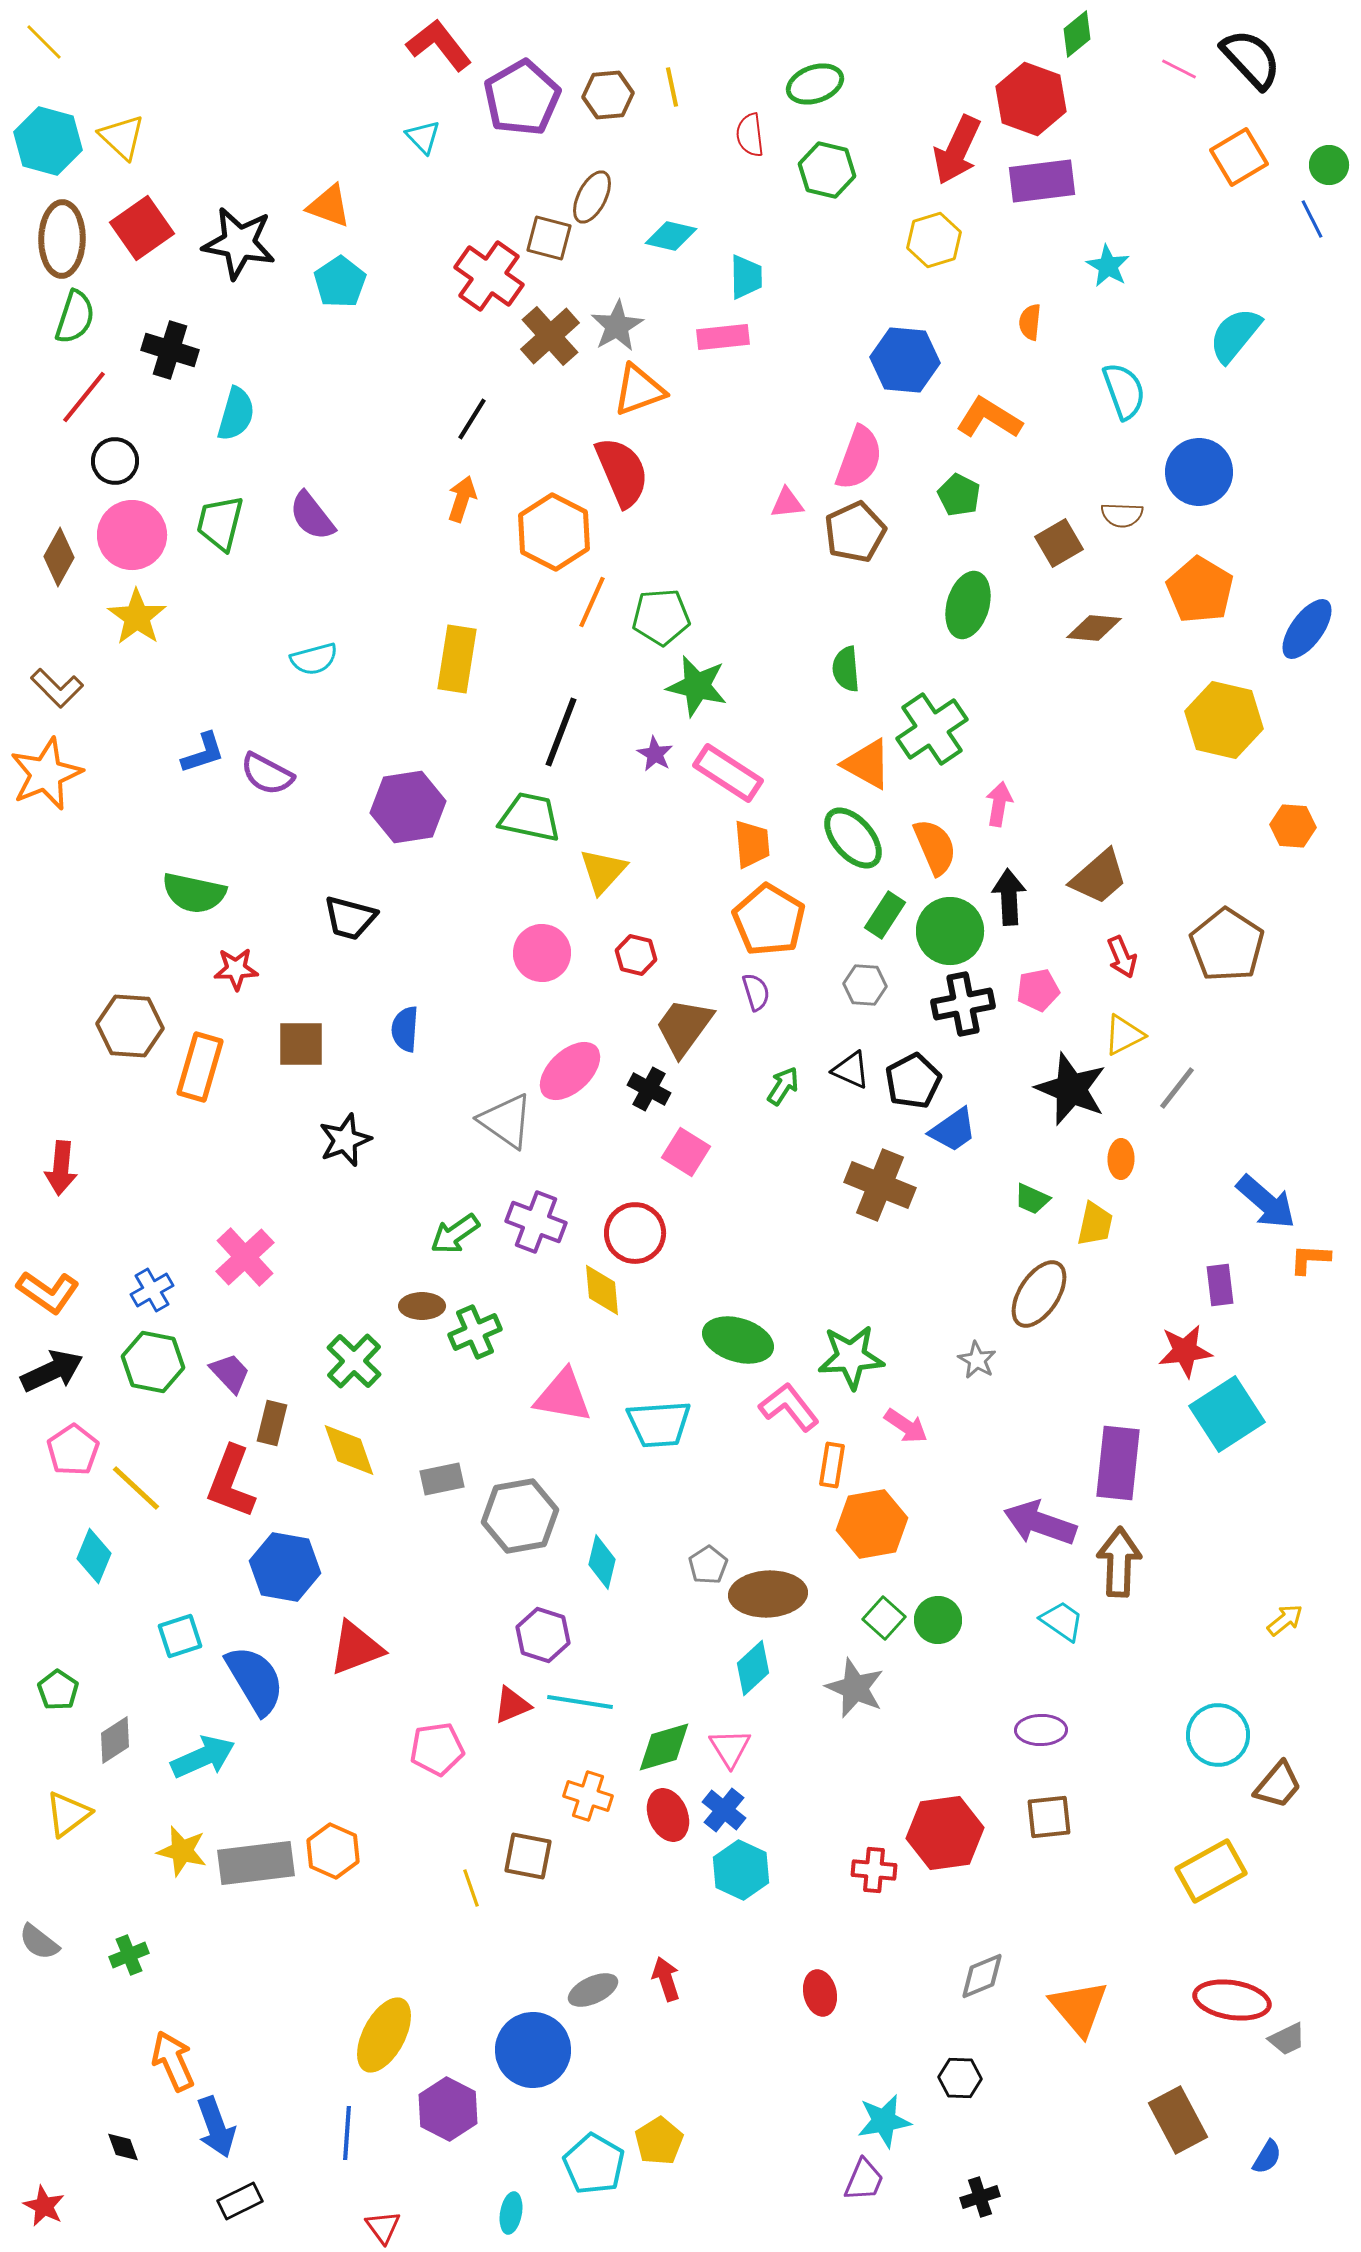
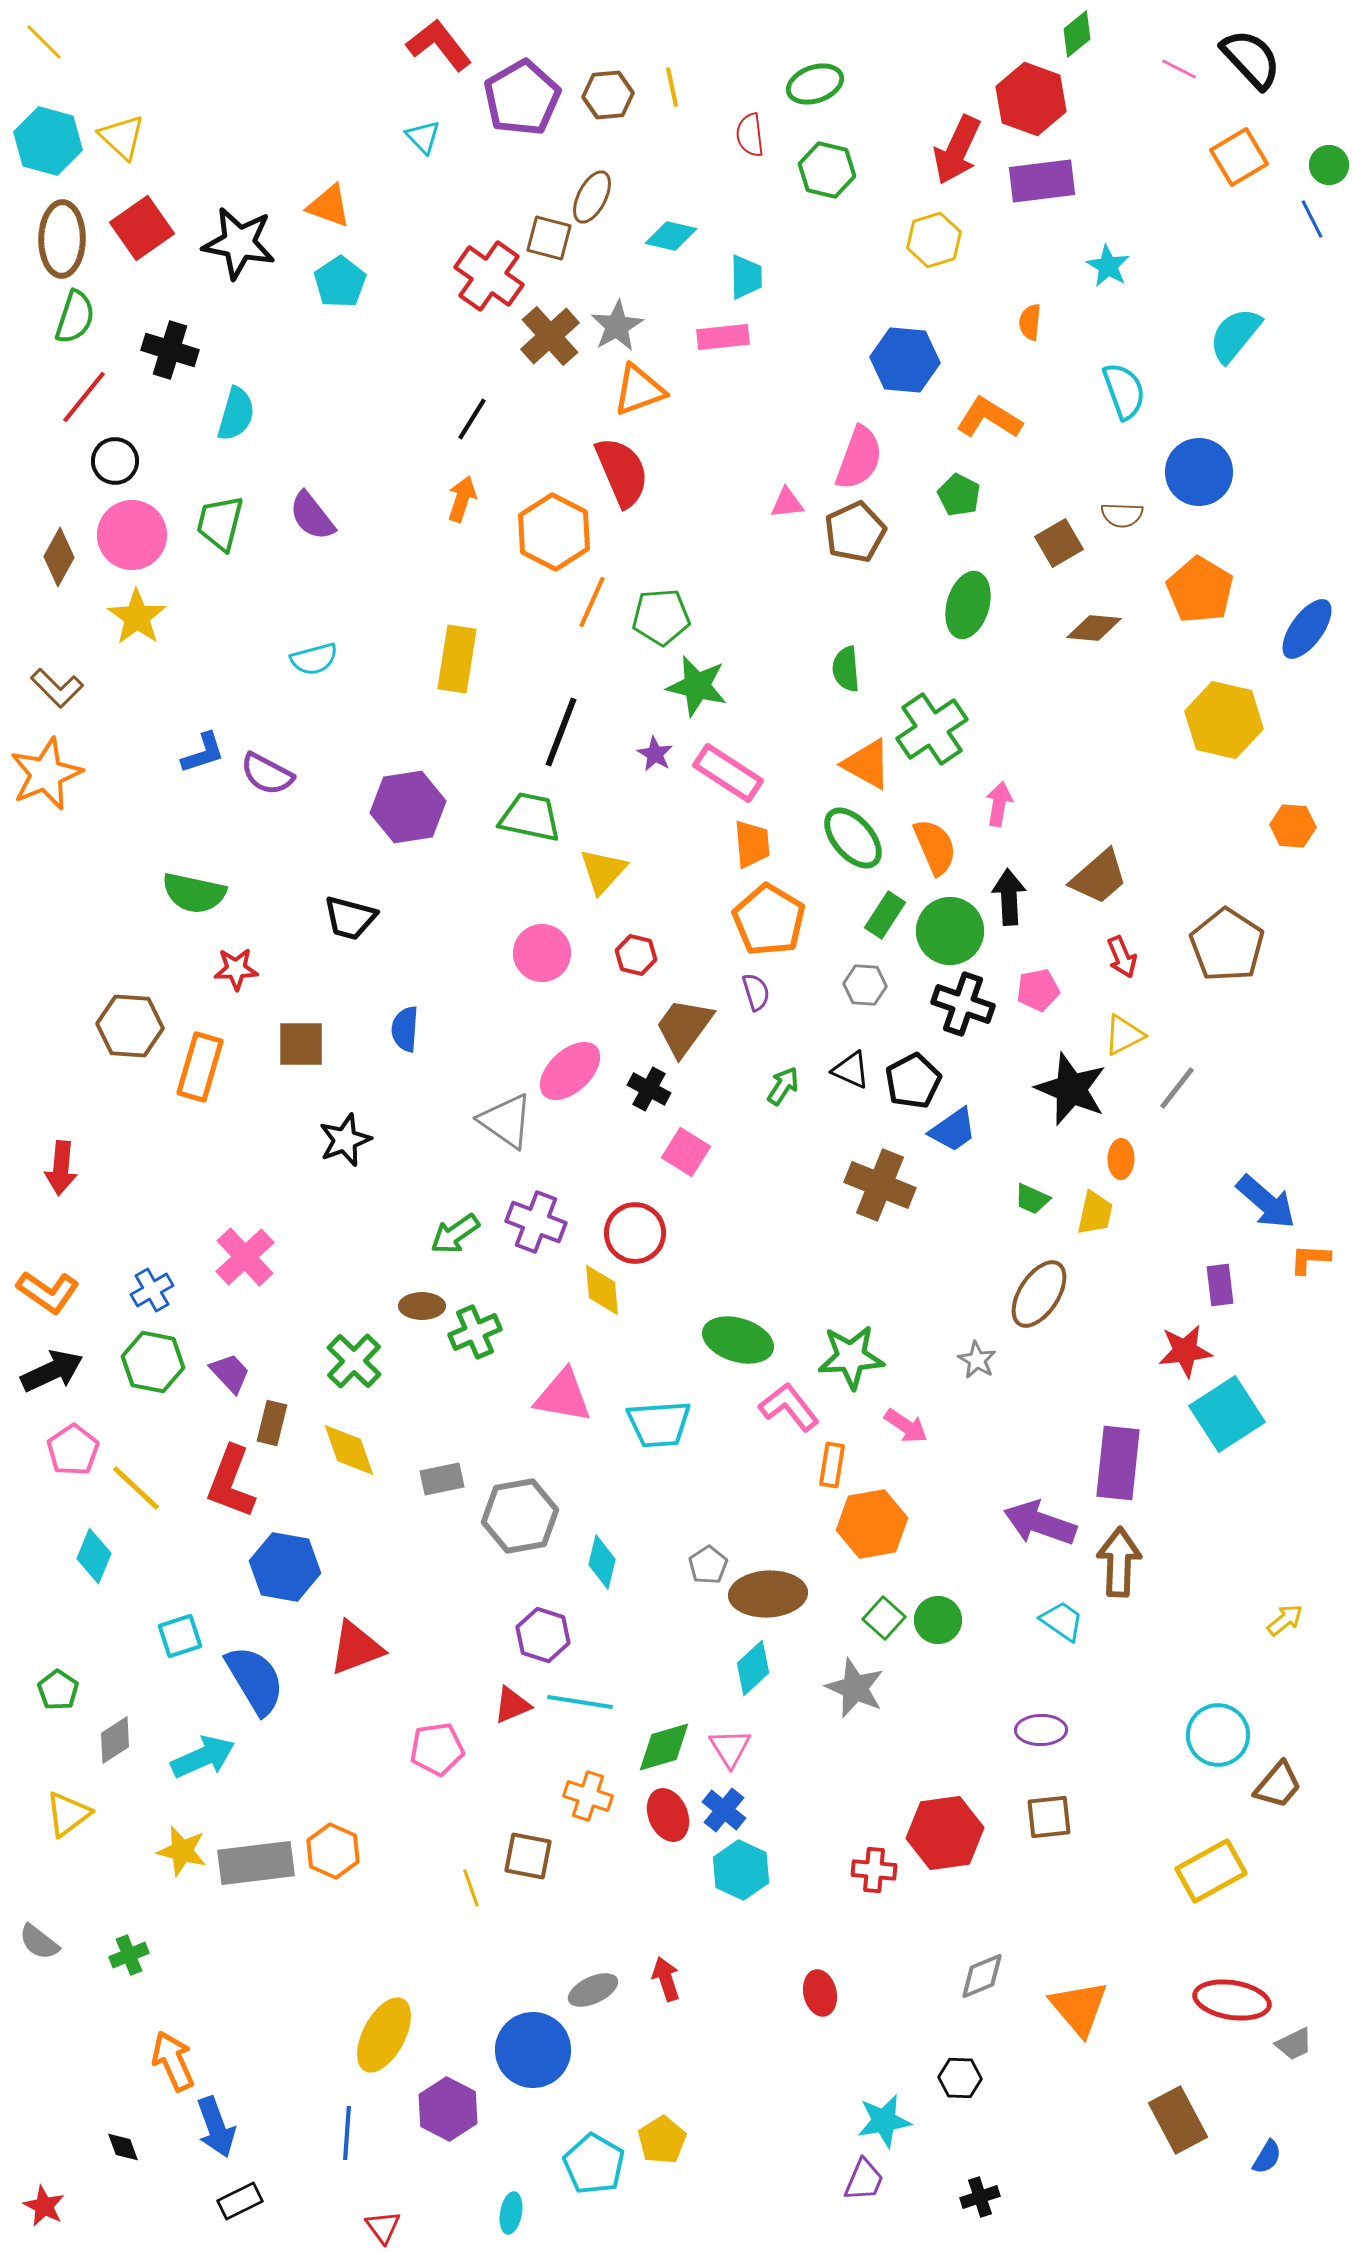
black cross at (963, 1004): rotated 30 degrees clockwise
yellow trapezoid at (1095, 1224): moved 11 px up
gray trapezoid at (1287, 2039): moved 7 px right, 5 px down
yellow pentagon at (659, 2141): moved 3 px right, 1 px up
